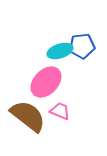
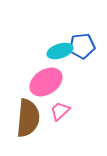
pink ellipse: rotated 12 degrees clockwise
pink trapezoid: rotated 65 degrees counterclockwise
brown semicircle: moved 2 px down; rotated 57 degrees clockwise
